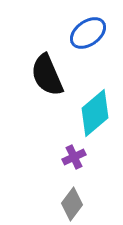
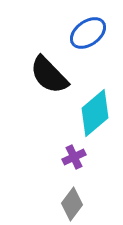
black semicircle: moved 2 px right; rotated 21 degrees counterclockwise
